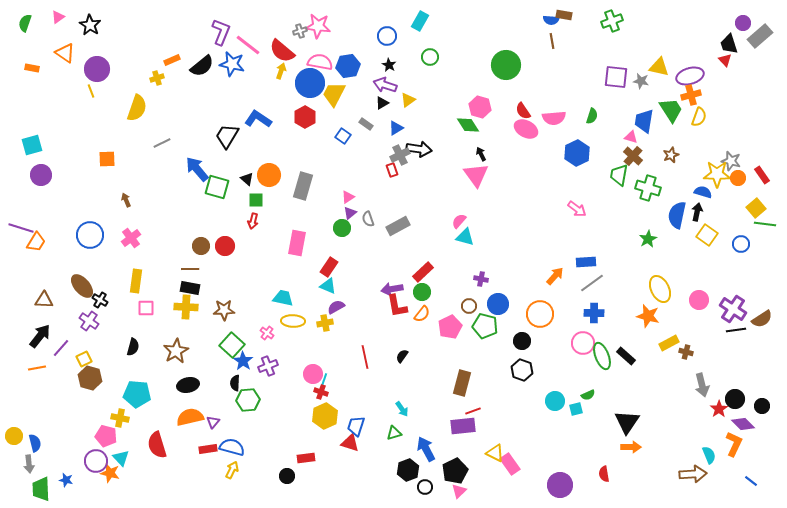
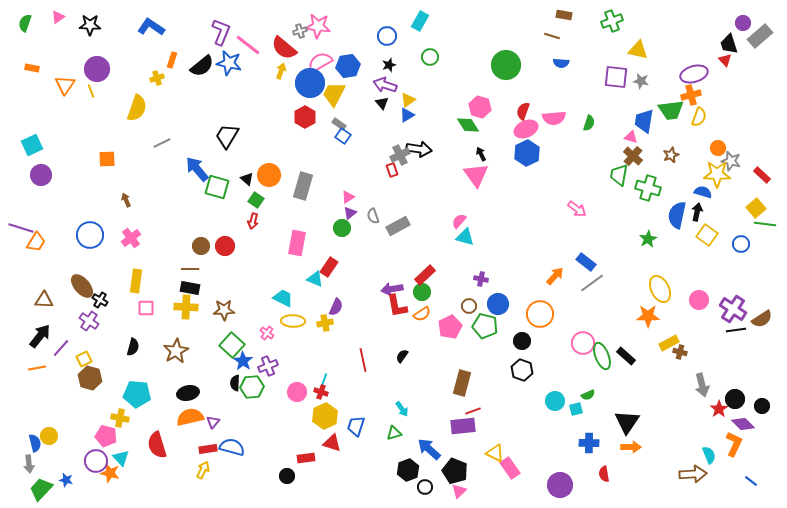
blue semicircle at (551, 20): moved 10 px right, 43 px down
black star at (90, 25): rotated 30 degrees counterclockwise
brown line at (552, 41): moved 5 px up; rotated 63 degrees counterclockwise
red semicircle at (282, 51): moved 2 px right, 3 px up
orange triangle at (65, 53): moved 32 px down; rotated 30 degrees clockwise
orange rectangle at (172, 60): rotated 49 degrees counterclockwise
pink semicircle at (320, 62): rotated 40 degrees counterclockwise
blue star at (232, 64): moved 3 px left, 1 px up
black star at (389, 65): rotated 24 degrees clockwise
yellow triangle at (659, 67): moved 21 px left, 17 px up
purple ellipse at (690, 76): moved 4 px right, 2 px up
black triangle at (382, 103): rotated 40 degrees counterclockwise
green trapezoid at (671, 110): rotated 116 degrees clockwise
red semicircle at (523, 111): rotated 54 degrees clockwise
green semicircle at (592, 116): moved 3 px left, 7 px down
blue L-shape at (258, 119): moved 107 px left, 92 px up
gray rectangle at (366, 124): moved 27 px left
blue triangle at (396, 128): moved 11 px right, 13 px up
pink ellipse at (526, 129): rotated 50 degrees counterclockwise
cyan square at (32, 145): rotated 10 degrees counterclockwise
blue hexagon at (577, 153): moved 50 px left
red rectangle at (762, 175): rotated 12 degrees counterclockwise
orange circle at (738, 178): moved 20 px left, 30 px up
green square at (256, 200): rotated 35 degrees clockwise
gray semicircle at (368, 219): moved 5 px right, 3 px up
blue rectangle at (586, 262): rotated 42 degrees clockwise
red rectangle at (423, 272): moved 2 px right, 3 px down
cyan triangle at (328, 286): moved 13 px left, 7 px up
cyan trapezoid at (283, 298): rotated 15 degrees clockwise
purple semicircle at (336, 307): rotated 144 degrees clockwise
blue cross at (594, 313): moved 5 px left, 130 px down
orange semicircle at (422, 314): rotated 18 degrees clockwise
orange star at (648, 316): rotated 15 degrees counterclockwise
brown cross at (686, 352): moved 6 px left
red line at (365, 357): moved 2 px left, 3 px down
pink circle at (313, 374): moved 16 px left, 18 px down
black ellipse at (188, 385): moved 8 px down
green hexagon at (248, 400): moved 4 px right, 13 px up
yellow circle at (14, 436): moved 35 px right
red triangle at (350, 443): moved 18 px left
blue arrow at (426, 449): moved 3 px right; rotated 20 degrees counterclockwise
pink rectangle at (510, 464): moved 4 px down
yellow arrow at (232, 470): moved 29 px left
black pentagon at (455, 471): rotated 25 degrees counterclockwise
green trapezoid at (41, 489): rotated 45 degrees clockwise
